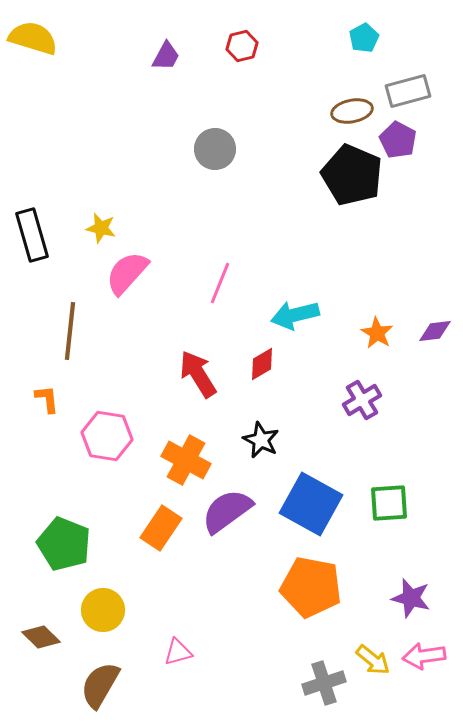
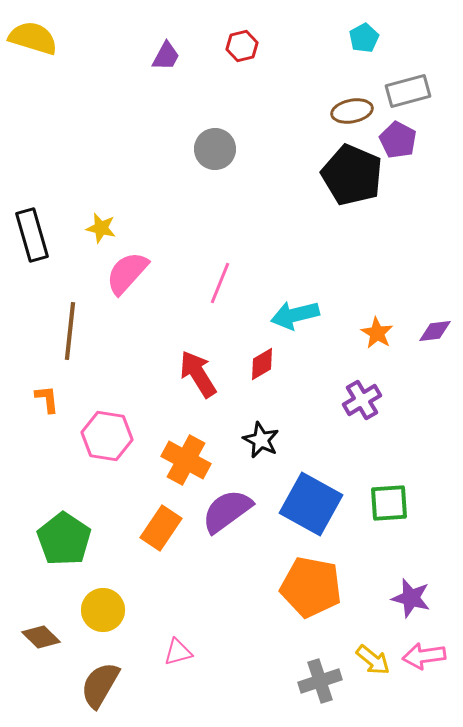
green pentagon: moved 5 px up; rotated 12 degrees clockwise
gray cross: moved 4 px left, 2 px up
